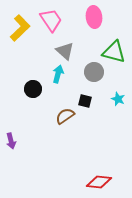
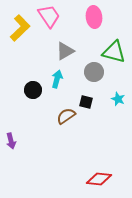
pink trapezoid: moved 2 px left, 4 px up
gray triangle: rotated 48 degrees clockwise
cyan arrow: moved 1 px left, 5 px down
black circle: moved 1 px down
black square: moved 1 px right, 1 px down
brown semicircle: moved 1 px right
red diamond: moved 3 px up
